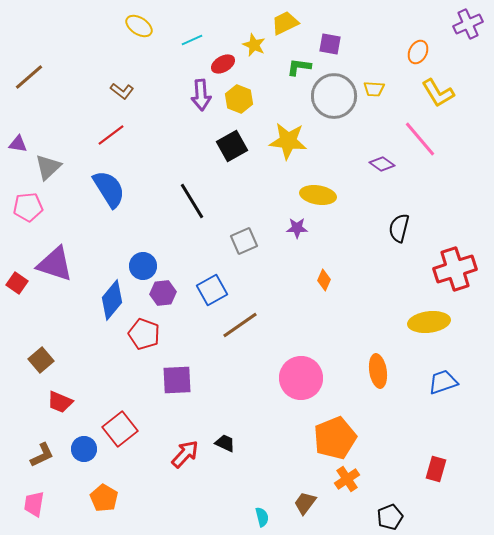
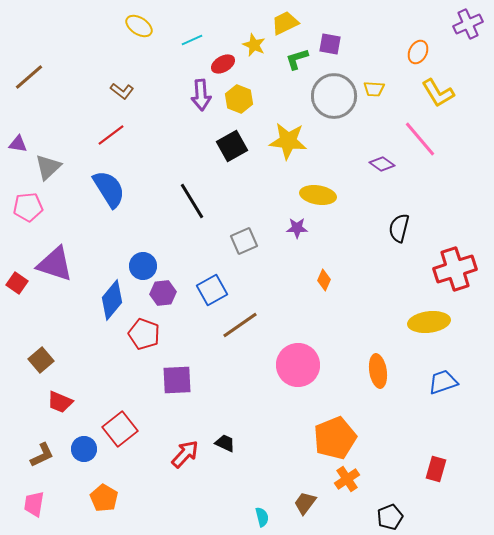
green L-shape at (299, 67): moved 2 px left, 8 px up; rotated 25 degrees counterclockwise
pink circle at (301, 378): moved 3 px left, 13 px up
